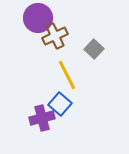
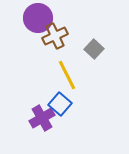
purple cross: rotated 15 degrees counterclockwise
